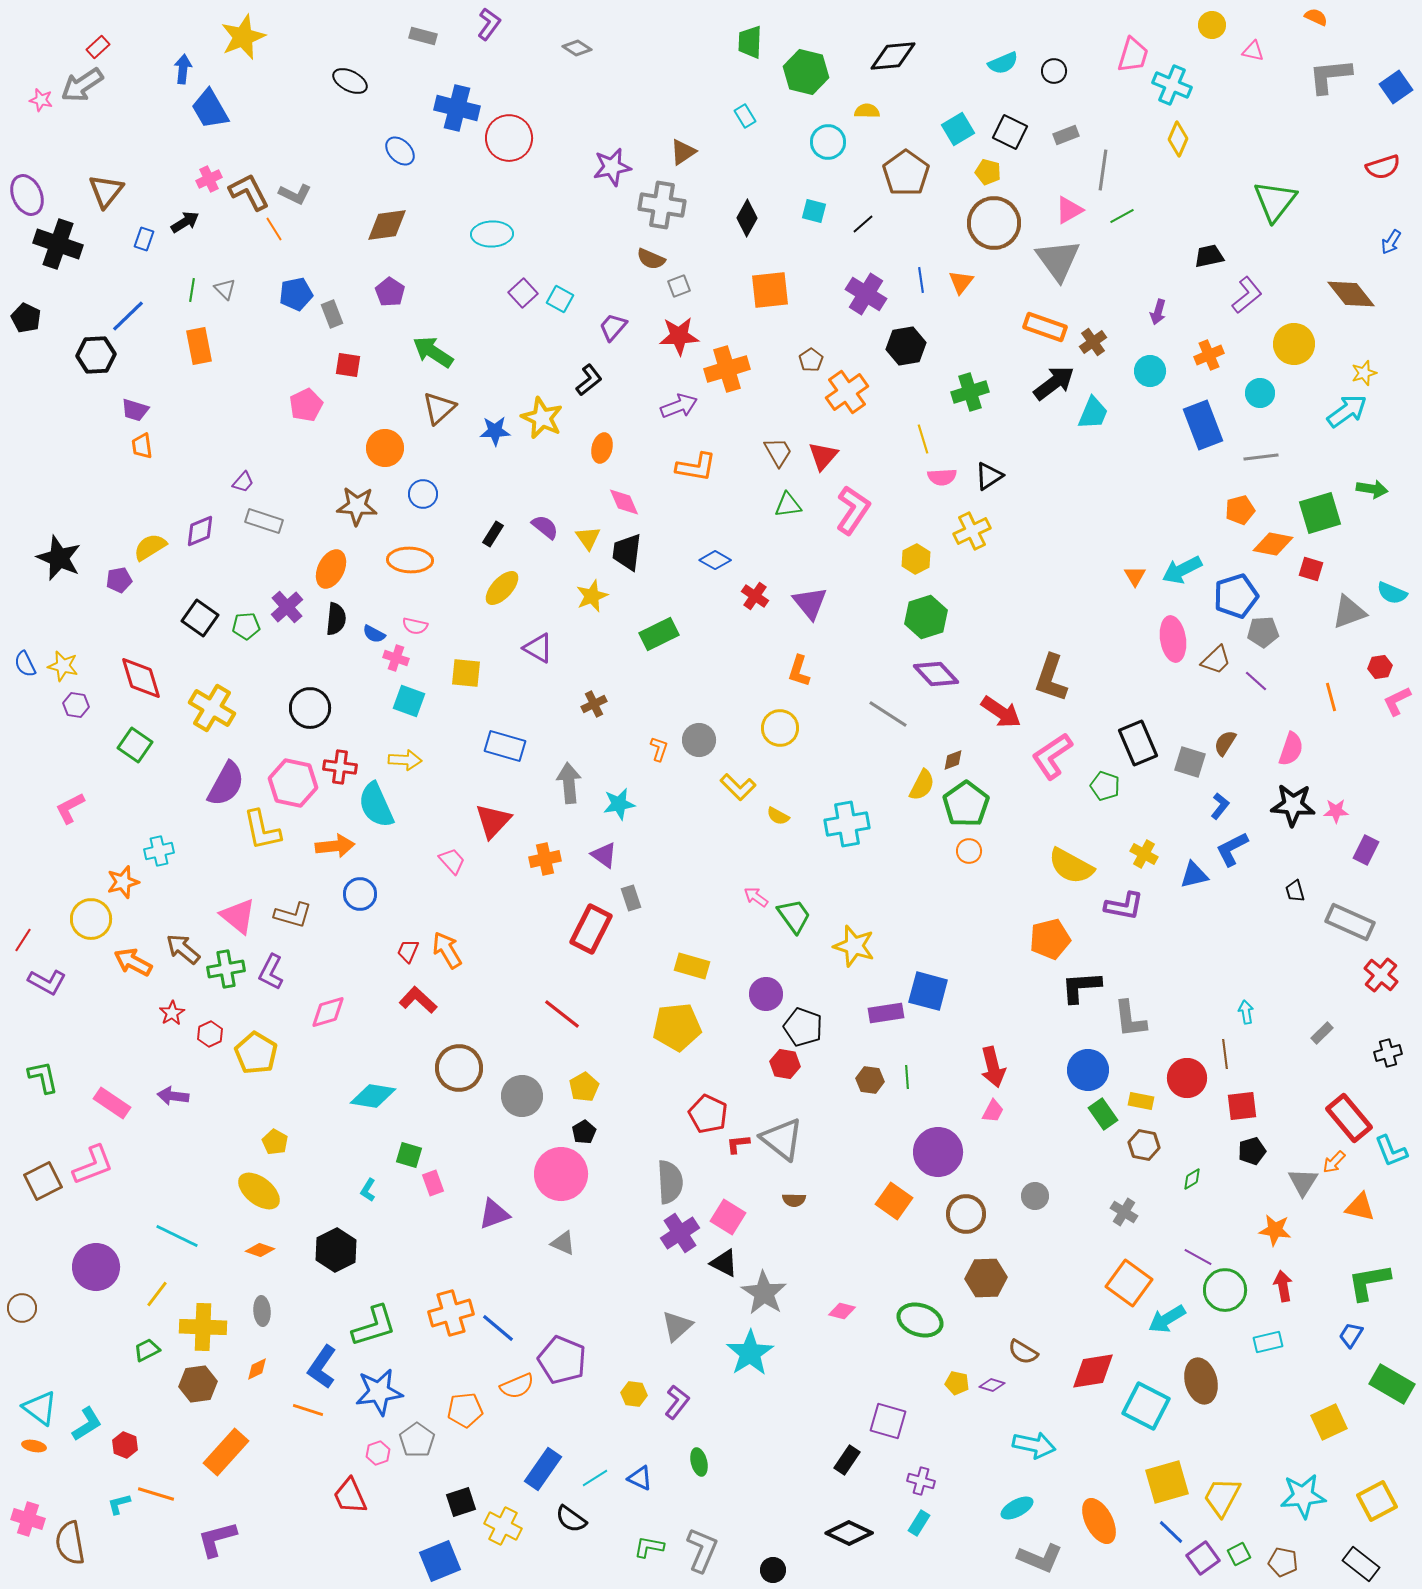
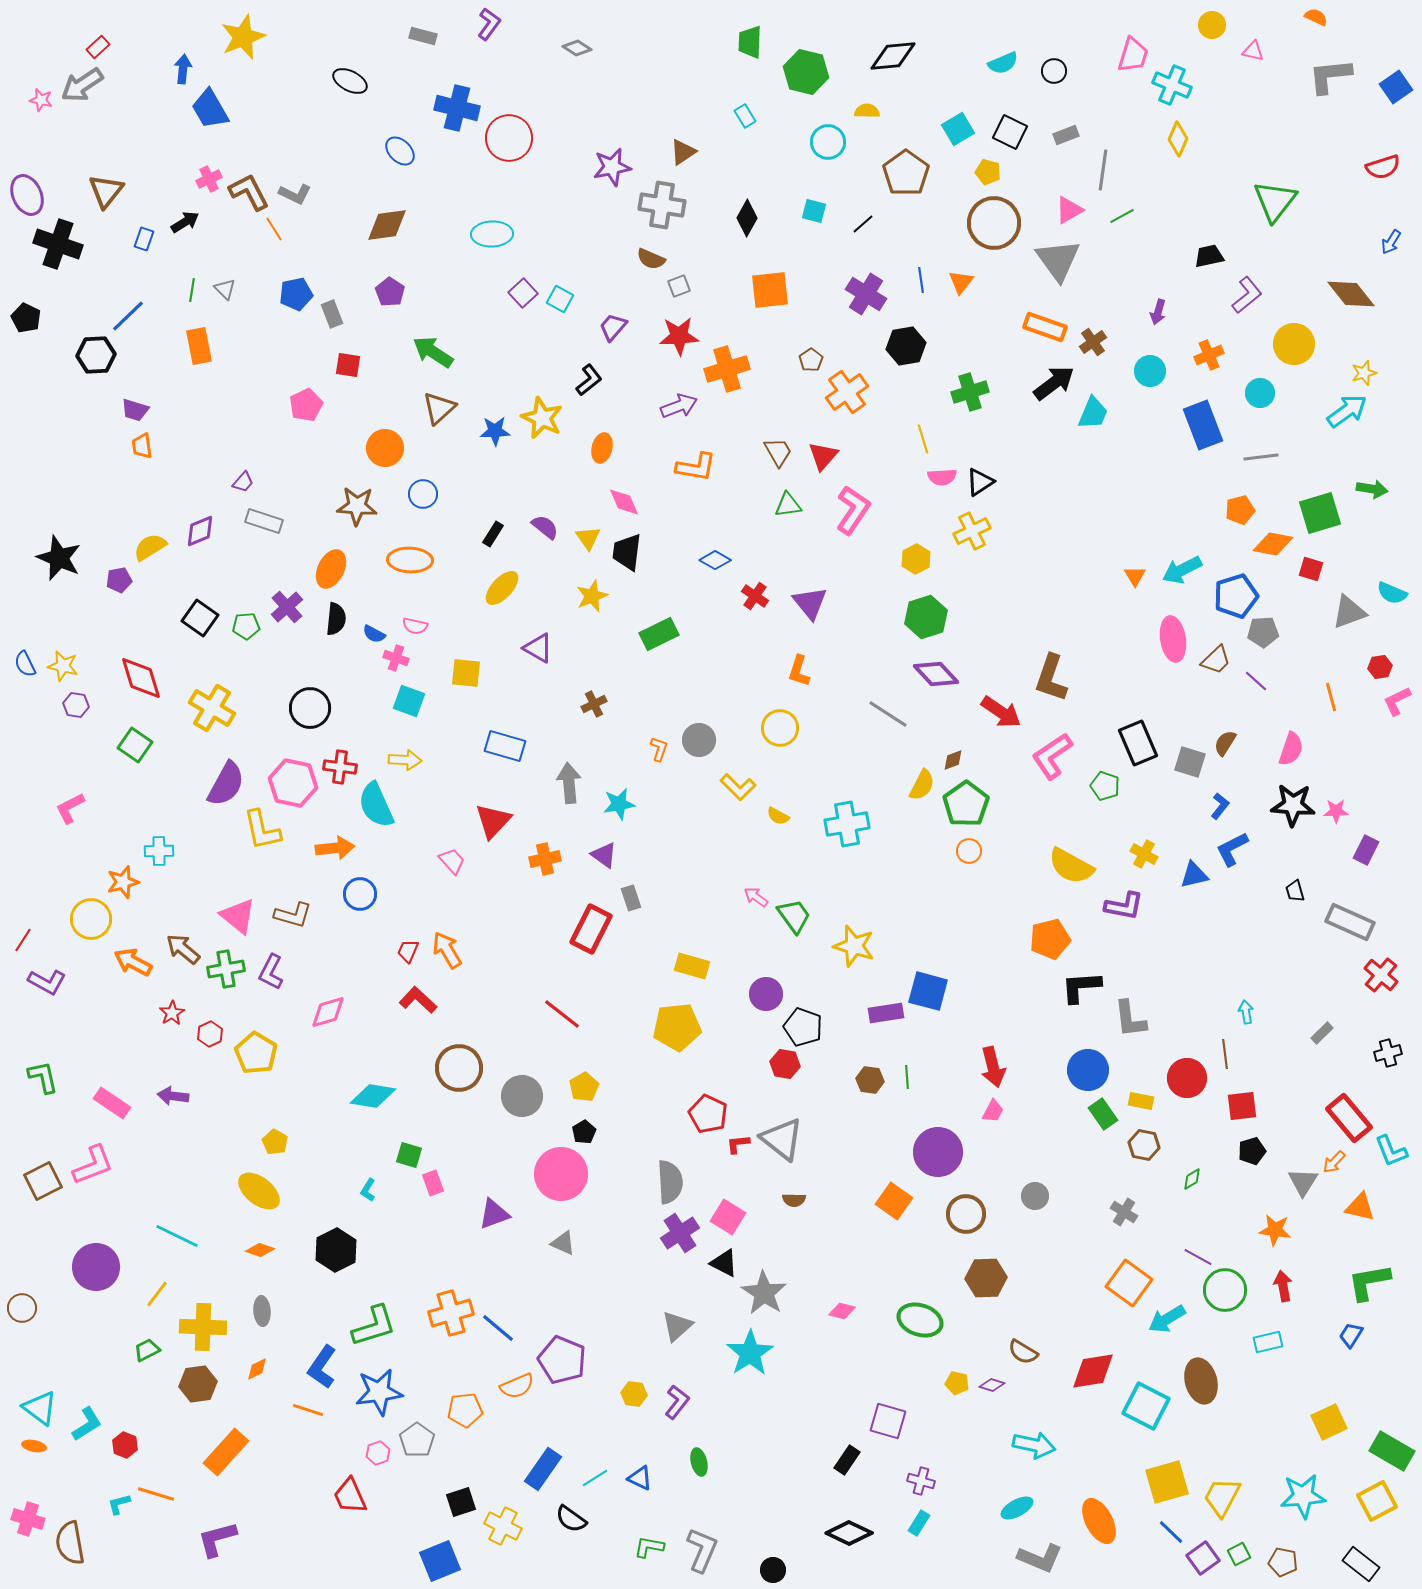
black triangle at (989, 476): moved 9 px left, 6 px down
orange arrow at (335, 846): moved 2 px down
cyan cross at (159, 851): rotated 12 degrees clockwise
green rectangle at (1392, 1384): moved 67 px down
